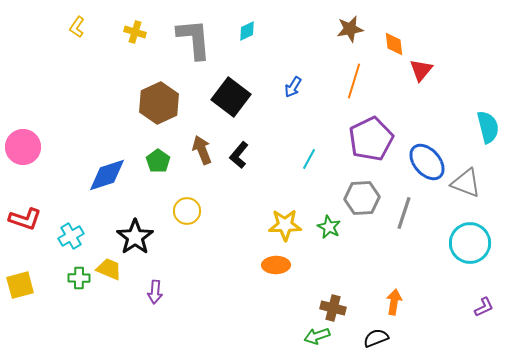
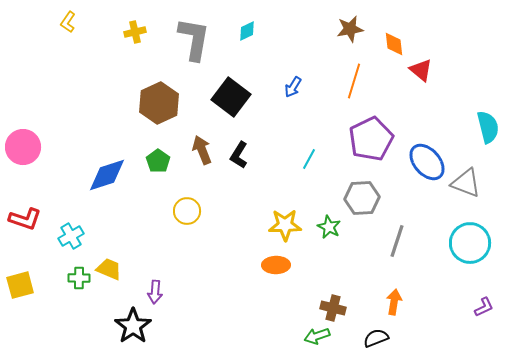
yellow L-shape: moved 9 px left, 5 px up
yellow cross: rotated 30 degrees counterclockwise
gray L-shape: rotated 15 degrees clockwise
red triangle: rotated 30 degrees counterclockwise
black L-shape: rotated 8 degrees counterclockwise
gray line: moved 7 px left, 28 px down
black star: moved 2 px left, 89 px down
